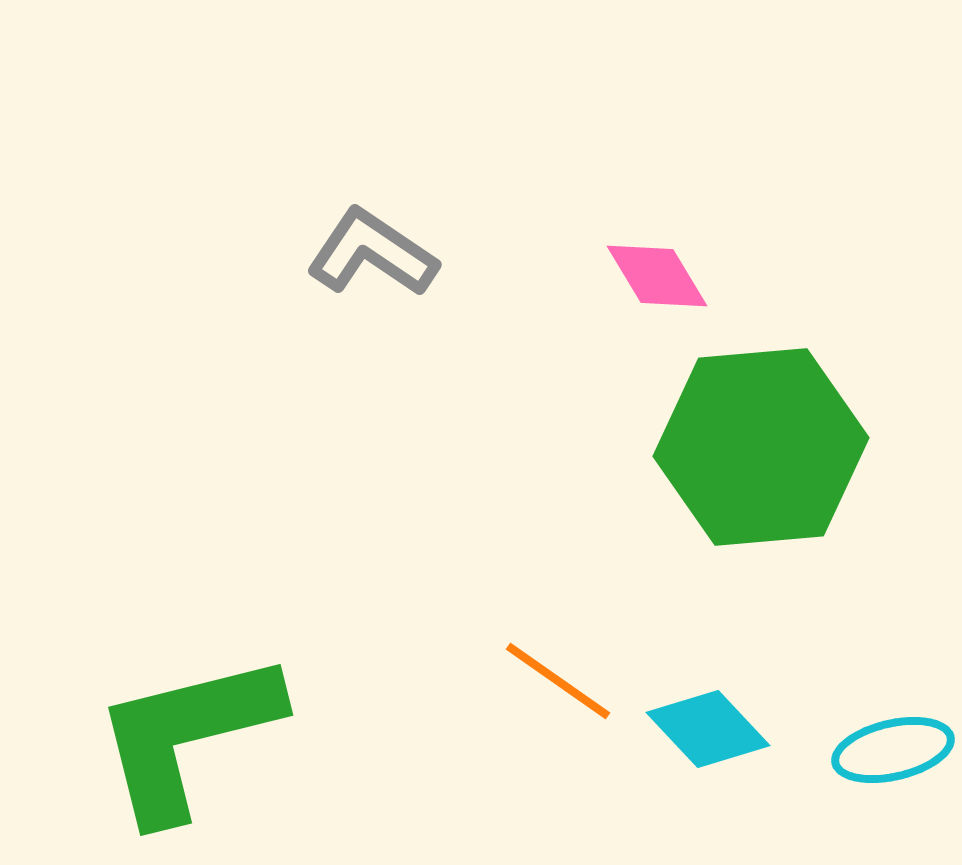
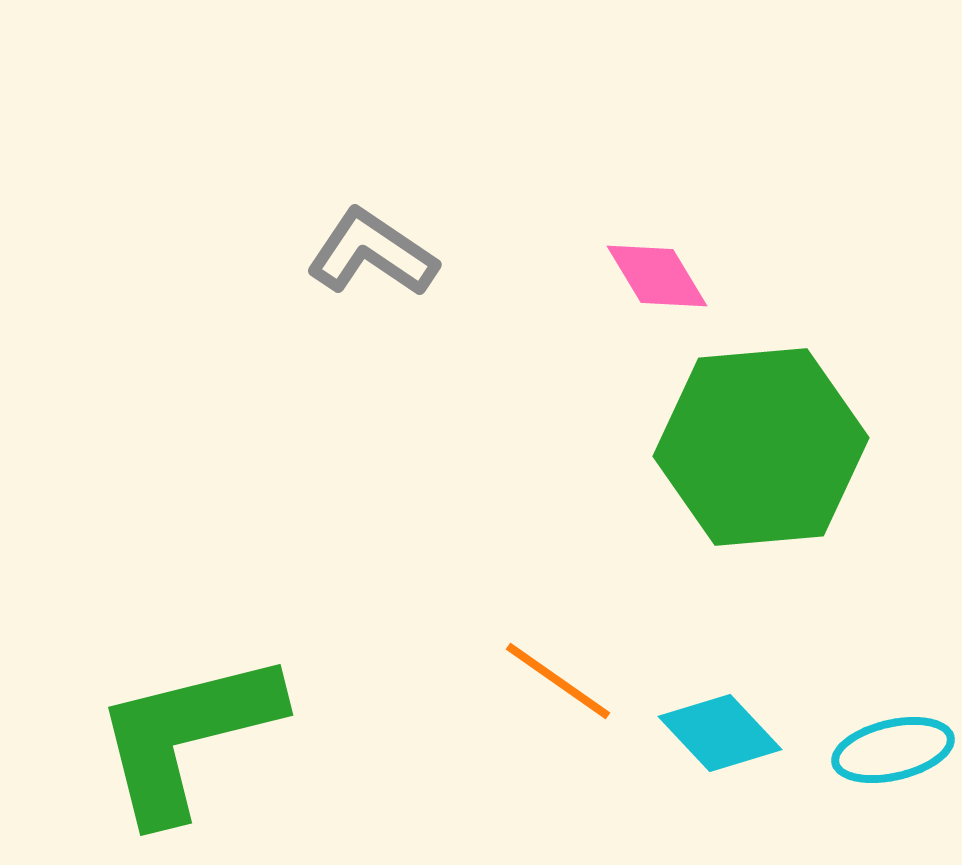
cyan diamond: moved 12 px right, 4 px down
